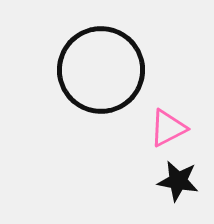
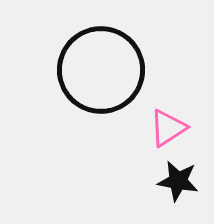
pink triangle: rotated 6 degrees counterclockwise
